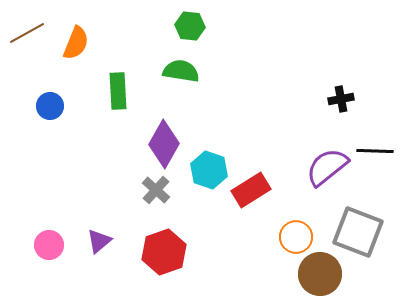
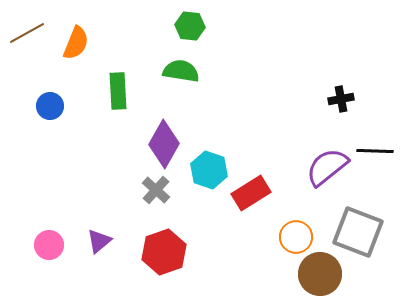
red rectangle: moved 3 px down
